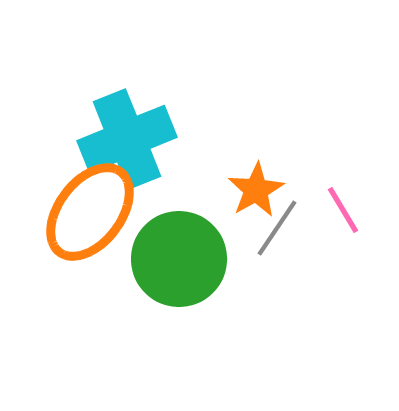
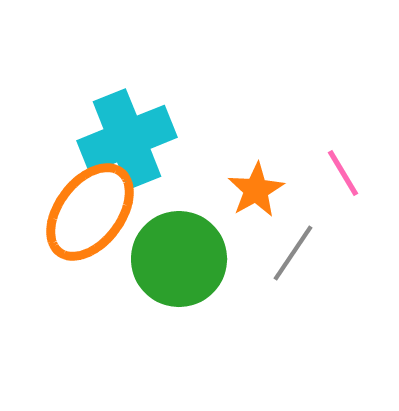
pink line: moved 37 px up
gray line: moved 16 px right, 25 px down
